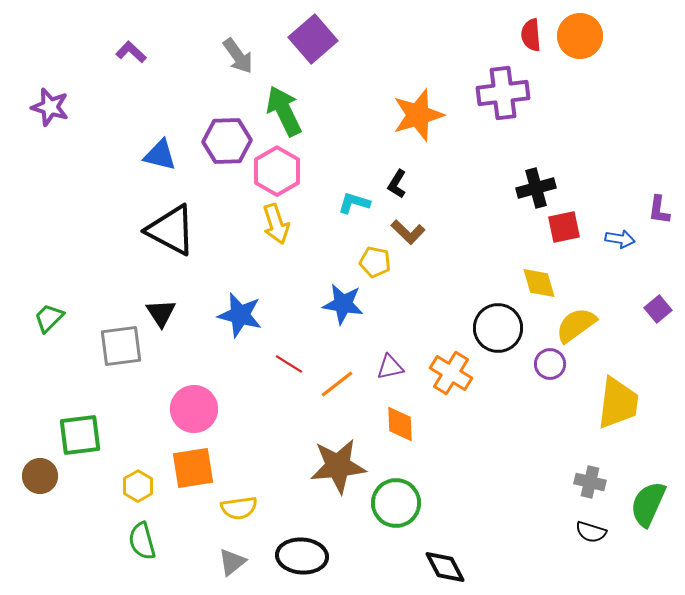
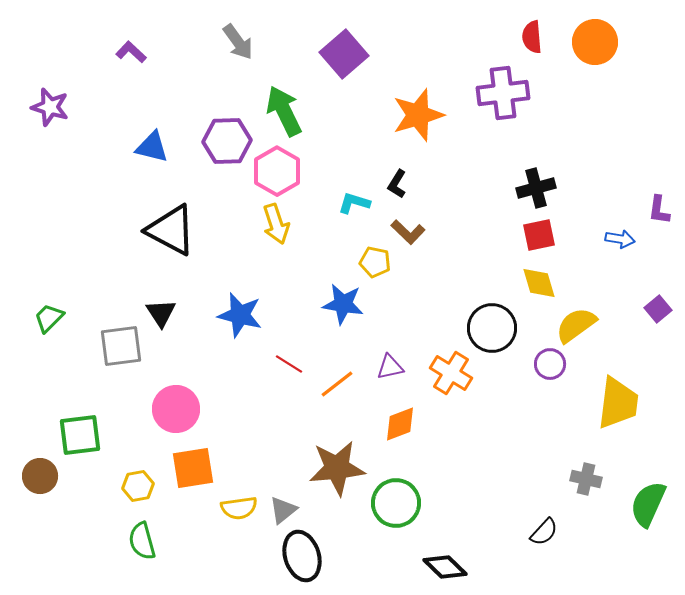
red semicircle at (531, 35): moved 1 px right, 2 px down
orange circle at (580, 36): moved 15 px right, 6 px down
purple square at (313, 39): moved 31 px right, 15 px down
gray arrow at (238, 56): moved 14 px up
blue triangle at (160, 155): moved 8 px left, 8 px up
red square at (564, 227): moved 25 px left, 8 px down
black circle at (498, 328): moved 6 px left
pink circle at (194, 409): moved 18 px left
orange diamond at (400, 424): rotated 72 degrees clockwise
brown star at (338, 466): moved 1 px left, 2 px down
gray cross at (590, 482): moved 4 px left, 3 px up
yellow hexagon at (138, 486): rotated 20 degrees clockwise
black semicircle at (591, 532): moved 47 px left; rotated 64 degrees counterclockwise
black ellipse at (302, 556): rotated 69 degrees clockwise
gray triangle at (232, 562): moved 51 px right, 52 px up
black diamond at (445, 567): rotated 18 degrees counterclockwise
